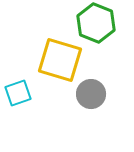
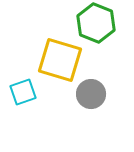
cyan square: moved 5 px right, 1 px up
